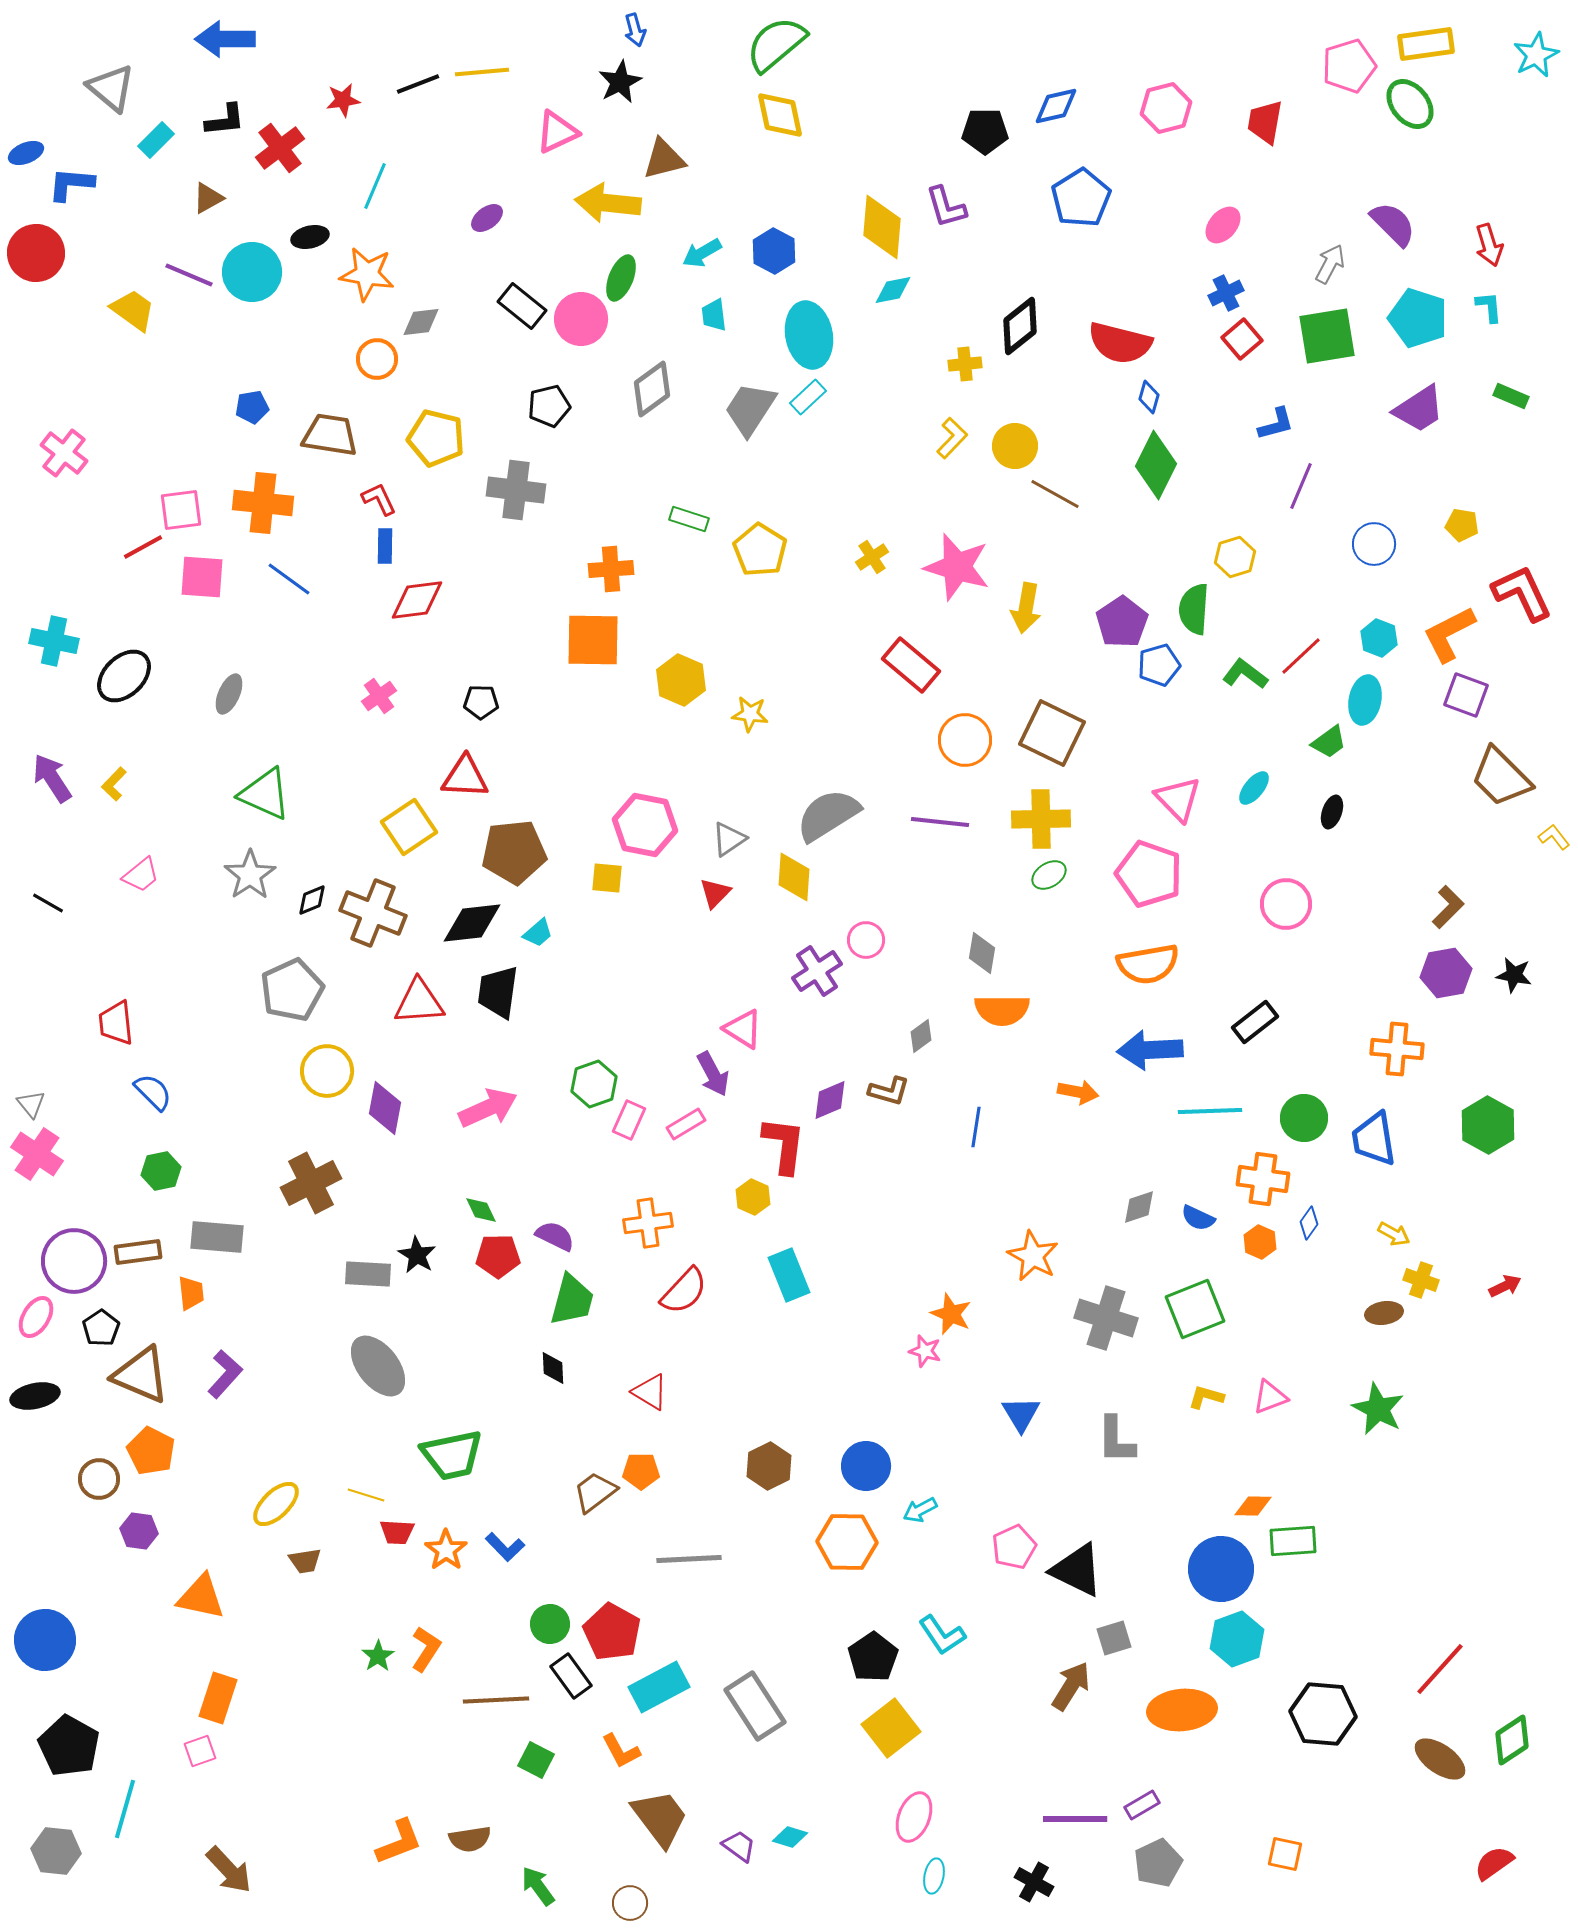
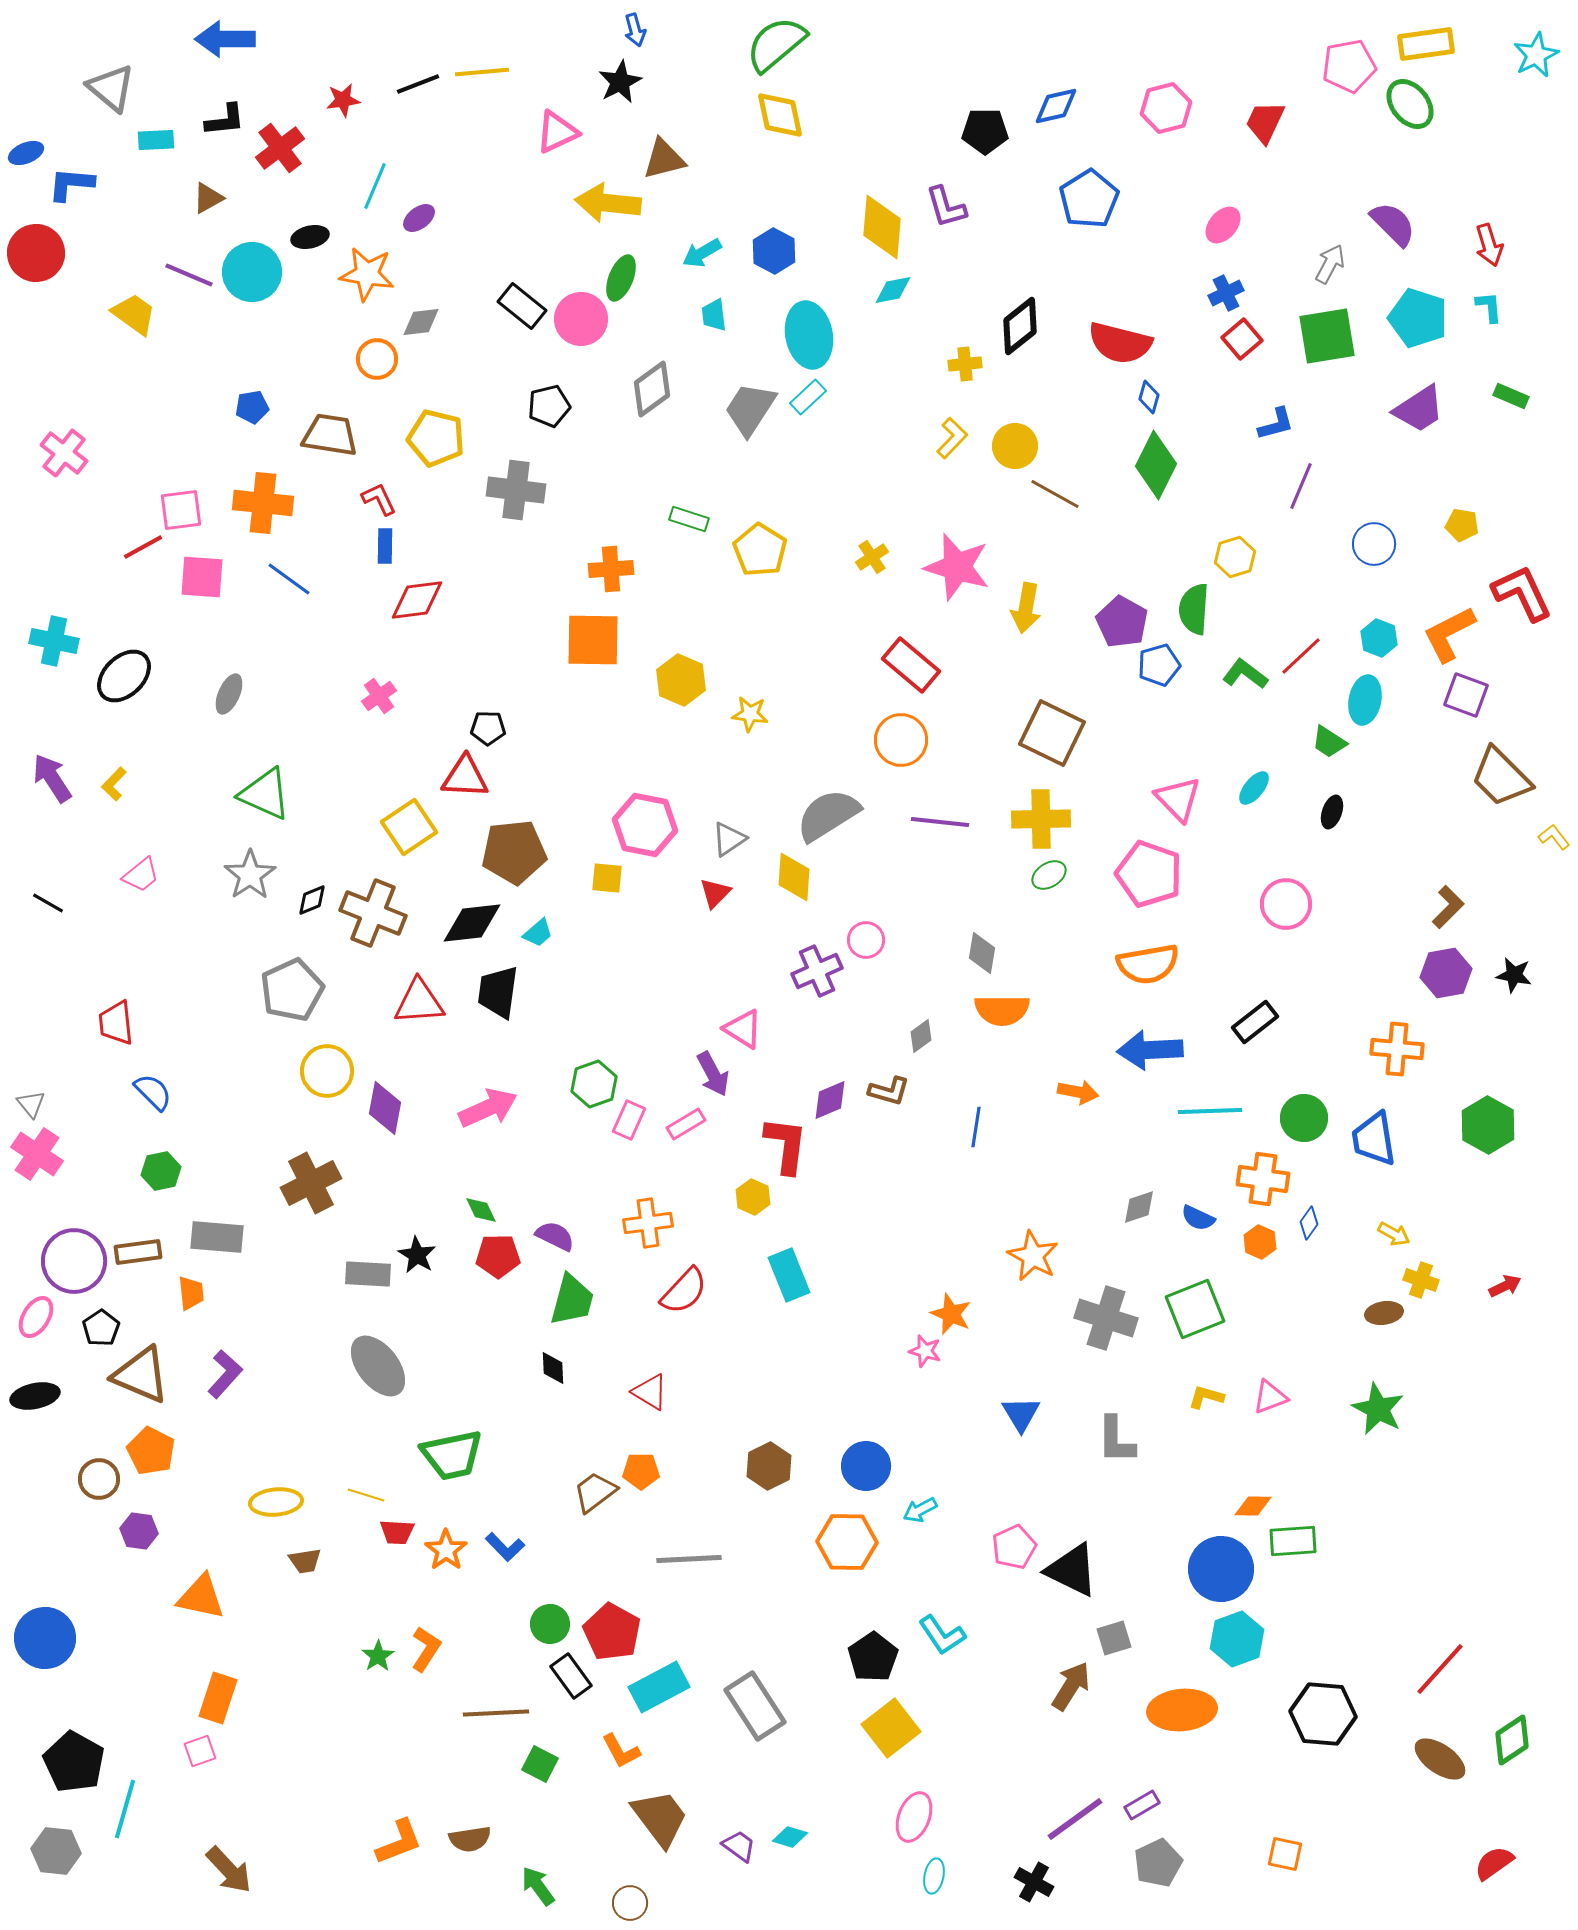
pink pentagon at (1349, 66): rotated 6 degrees clockwise
red trapezoid at (1265, 122): rotated 15 degrees clockwise
cyan rectangle at (156, 140): rotated 42 degrees clockwise
blue pentagon at (1081, 198): moved 8 px right, 1 px down
purple ellipse at (487, 218): moved 68 px left
yellow trapezoid at (133, 310): moved 1 px right, 4 px down
purple pentagon at (1122, 622): rotated 9 degrees counterclockwise
black pentagon at (481, 702): moved 7 px right, 26 px down
orange circle at (965, 740): moved 64 px left
green trapezoid at (1329, 742): rotated 69 degrees clockwise
purple cross at (817, 971): rotated 9 degrees clockwise
red L-shape at (784, 1145): moved 2 px right
yellow ellipse at (276, 1504): moved 2 px up; rotated 39 degrees clockwise
black triangle at (1077, 1570): moved 5 px left
blue circle at (45, 1640): moved 2 px up
brown line at (496, 1700): moved 13 px down
black pentagon at (69, 1746): moved 5 px right, 16 px down
green square at (536, 1760): moved 4 px right, 4 px down
purple line at (1075, 1819): rotated 36 degrees counterclockwise
